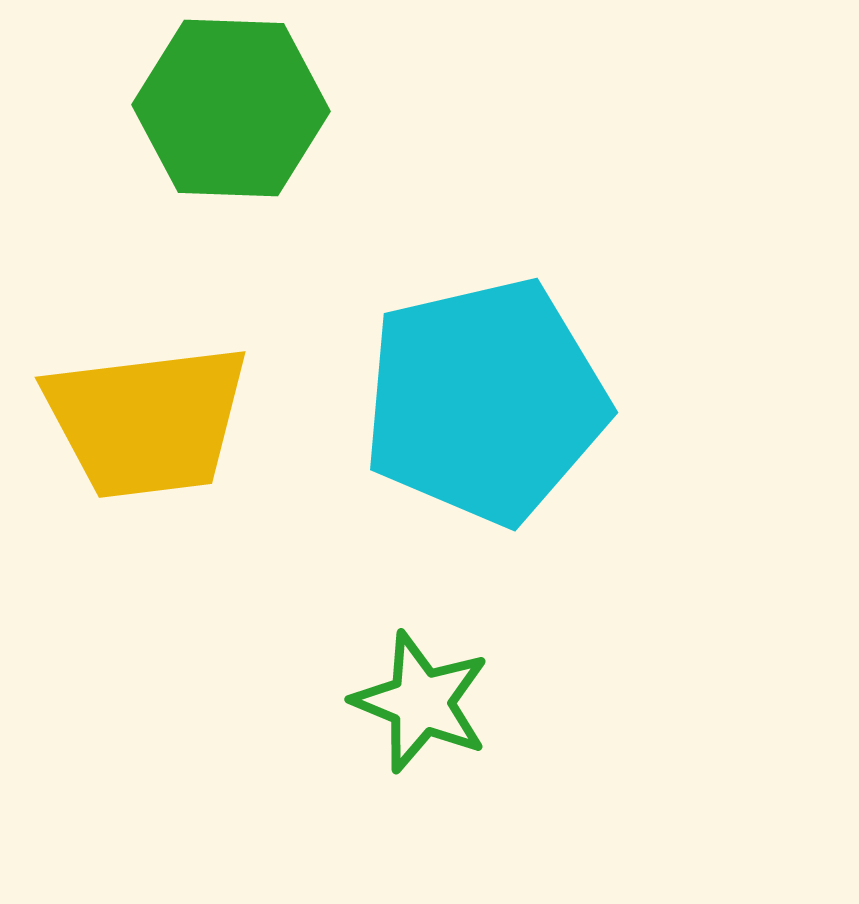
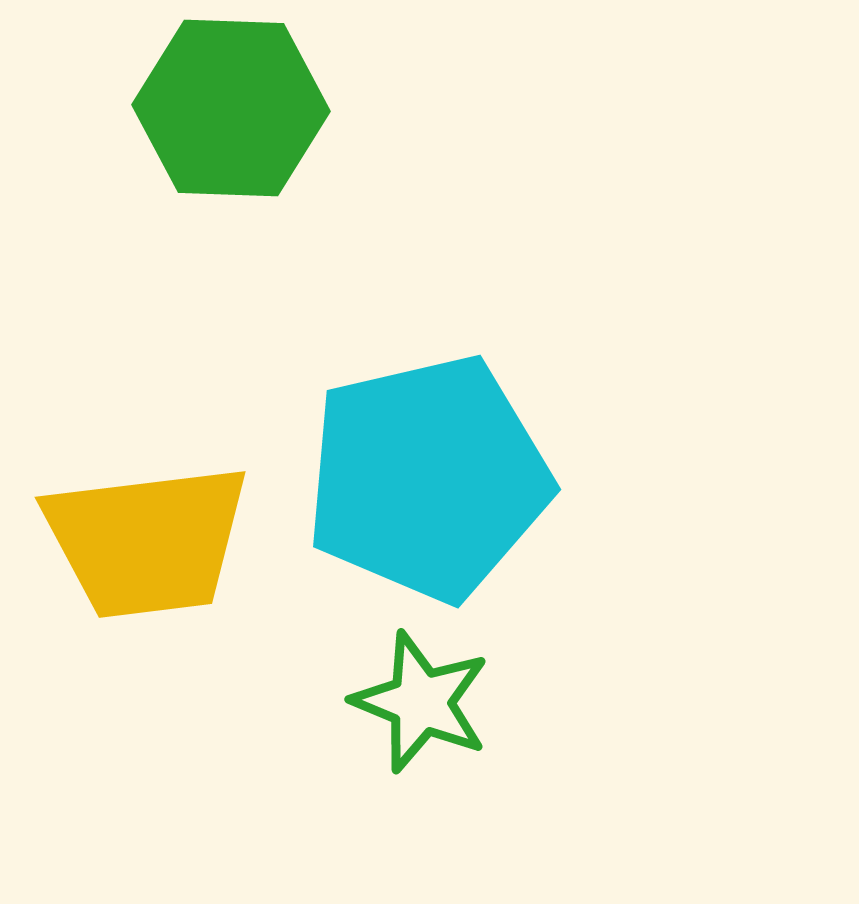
cyan pentagon: moved 57 px left, 77 px down
yellow trapezoid: moved 120 px down
